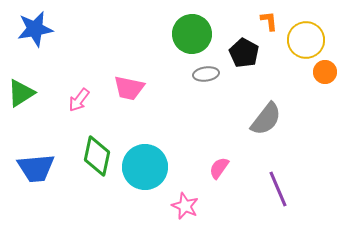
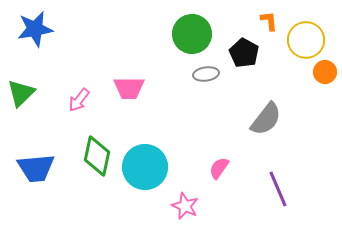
pink trapezoid: rotated 12 degrees counterclockwise
green triangle: rotated 12 degrees counterclockwise
